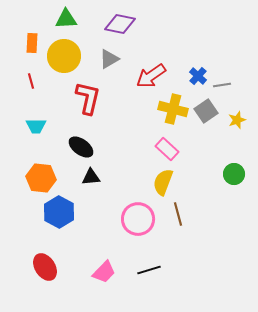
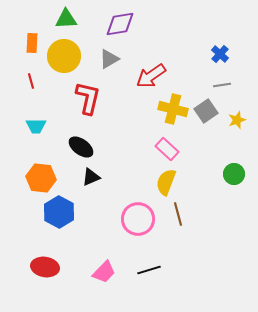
purple diamond: rotated 20 degrees counterclockwise
blue cross: moved 22 px right, 22 px up
black triangle: rotated 18 degrees counterclockwise
yellow semicircle: moved 3 px right
red ellipse: rotated 48 degrees counterclockwise
